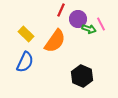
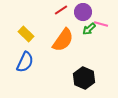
red line: rotated 32 degrees clockwise
purple circle: moved 5 px right, 7 px up
pink line: rotated 48 degrees counterclockwise
green arrow: rotated 120 degrees clockwise
orange semicircle: moved 8 px right, 1 px up
black hexagon: moved 2 px right, 2 px down
